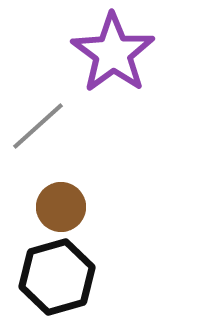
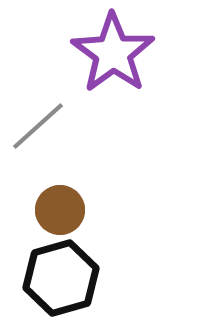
brown circle: moved 1 px left, 3 px down
black hexagon: moved 4 px right, 1 px down
